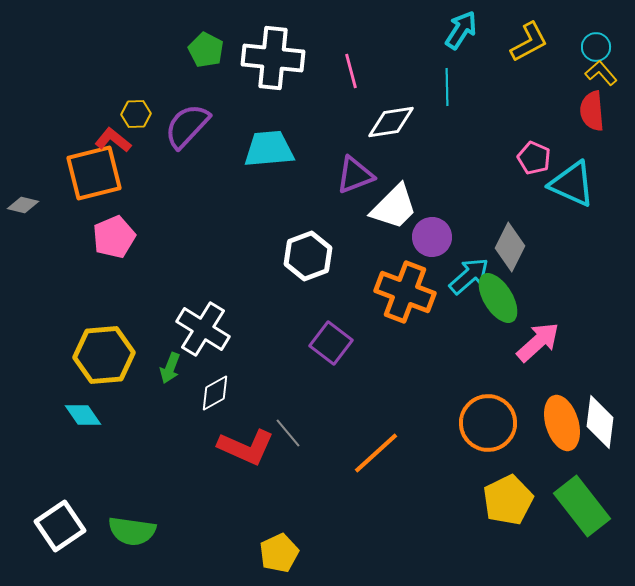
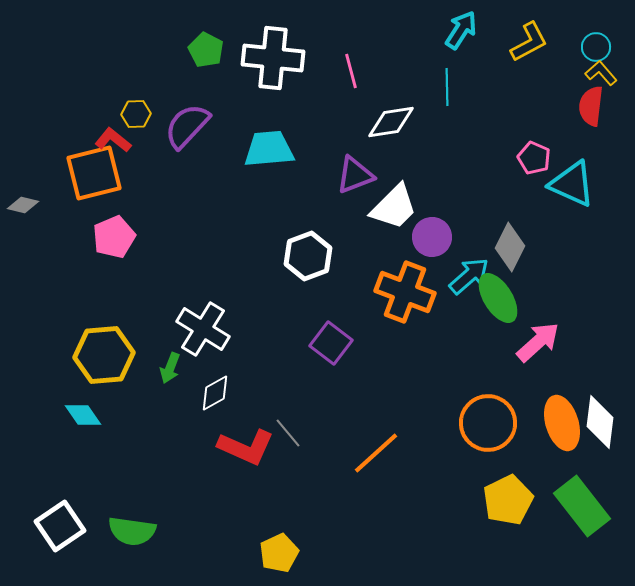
red semicircle at (592, 111): moved 1 px left, 5 px up; rotated 12 degrees clockwise
